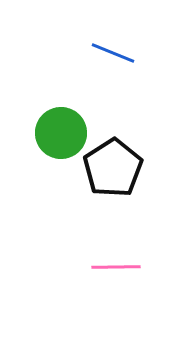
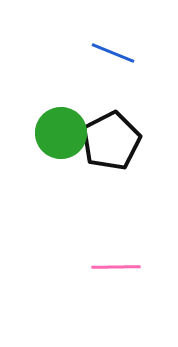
black pentagon: moved 2 px left, 27 px up; rotated 6 degrees clockwise
